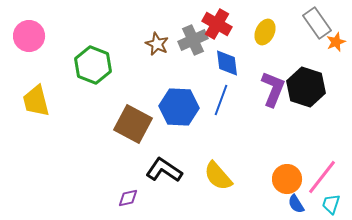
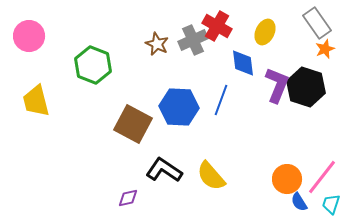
red cross: moved 2 px down
orange star: moved 11 px left, 7 px down
blue diamond: moved 16 px right
purple L-shape: moved 4 px right, 4 px up
yellow semicircle: moved 7 px left
blue semicircle: moved 3 px right, 2 px up
